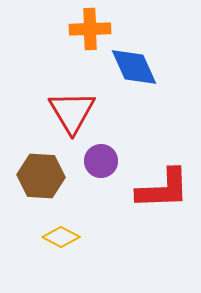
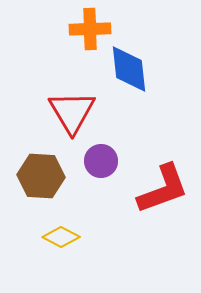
blue diamond: moved 5 px left, 2 px down; rotated 18 degrees clockwise
red L-shape: rotated 18 degrees counterclockwise
